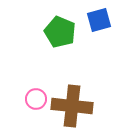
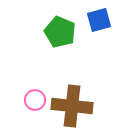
pink circle: moved 1 px left, 1 px down
